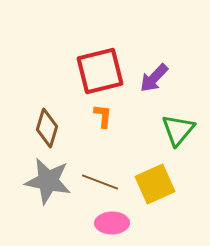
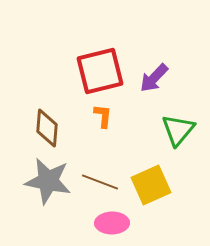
brown diamond: rotated 12 degrees counterclockwise
yellow square: moved 4 px left, 1 px down
